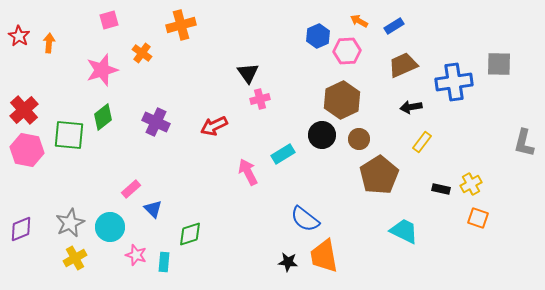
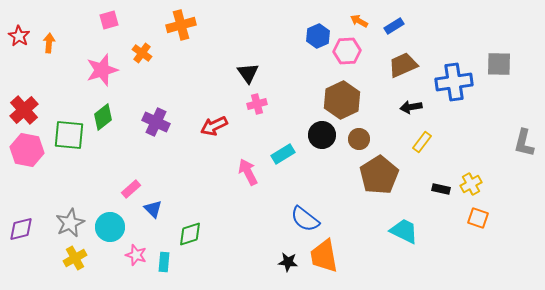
pink cross at (260, 99): moved 3 px left, 5 px down
purple diamond at (21, 229): rotated 8 degrees clockwise
